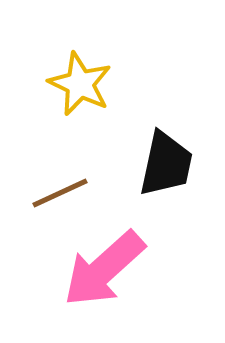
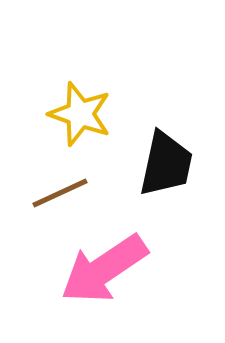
yellow star: moved 30 px down; rotated 6 degrees counterclockwise
pink arrow: rotated 8 degrees clockwise
